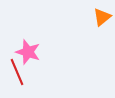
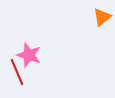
pink star: moved 1 px right, 3 px down
